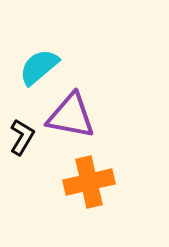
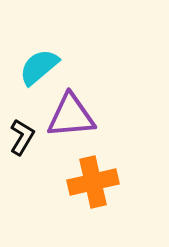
purple triangle: rotated 16 degrees counterclockwise
orange cross: moved 4 px right
